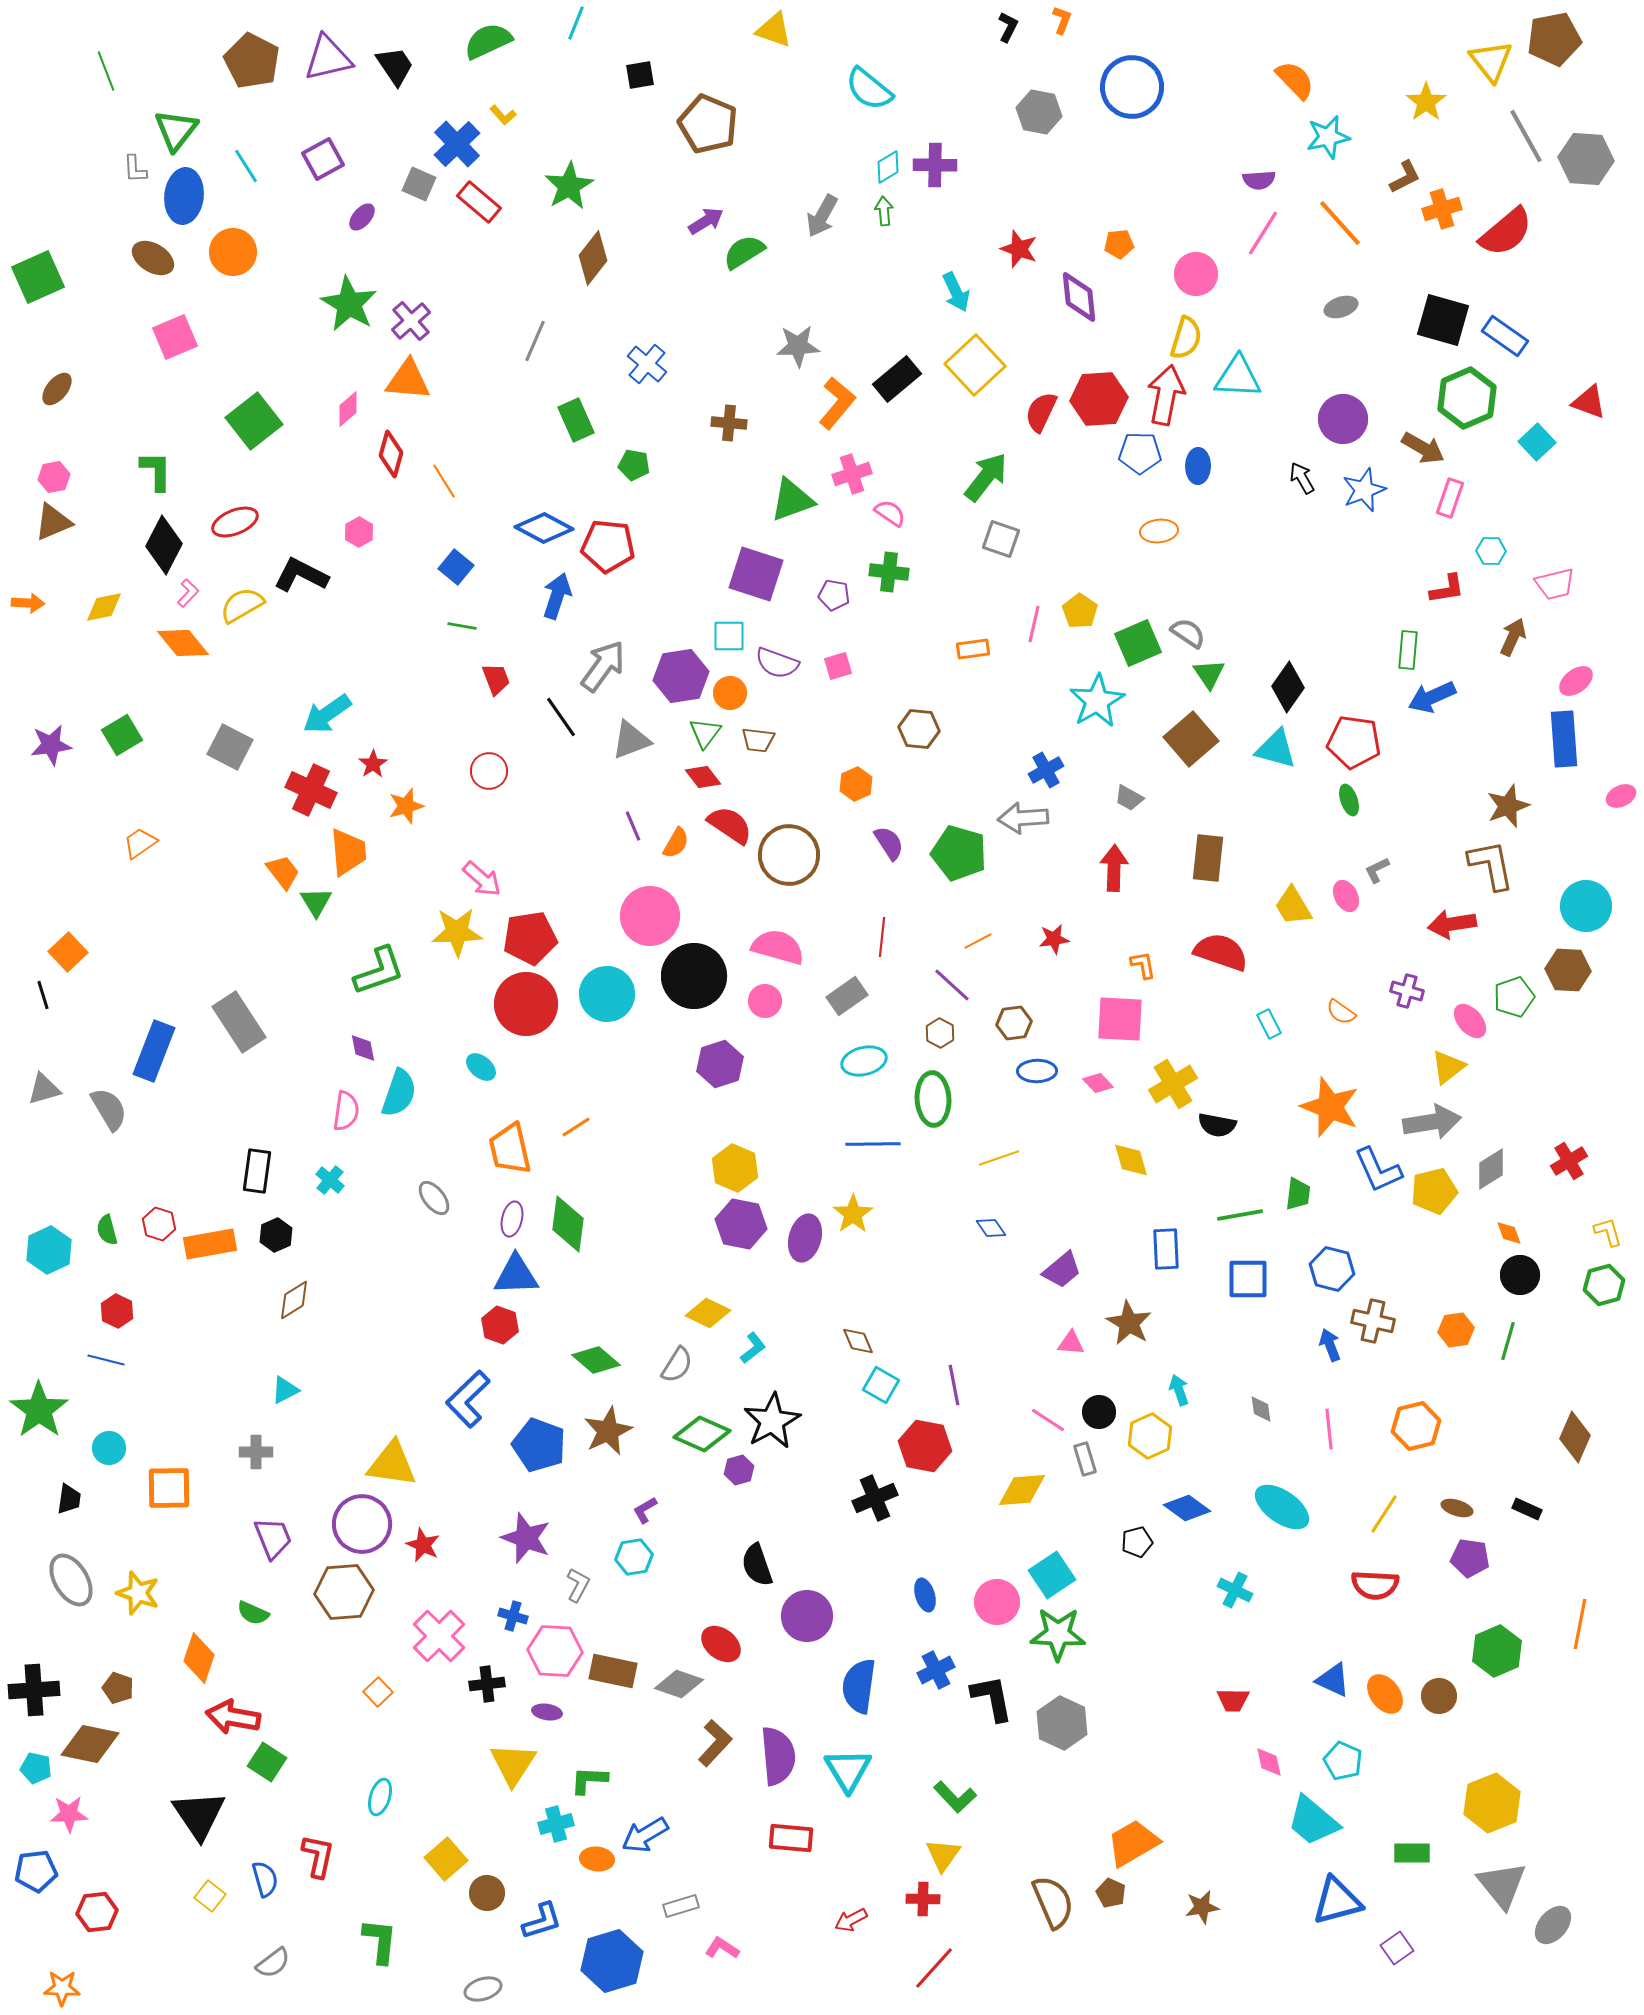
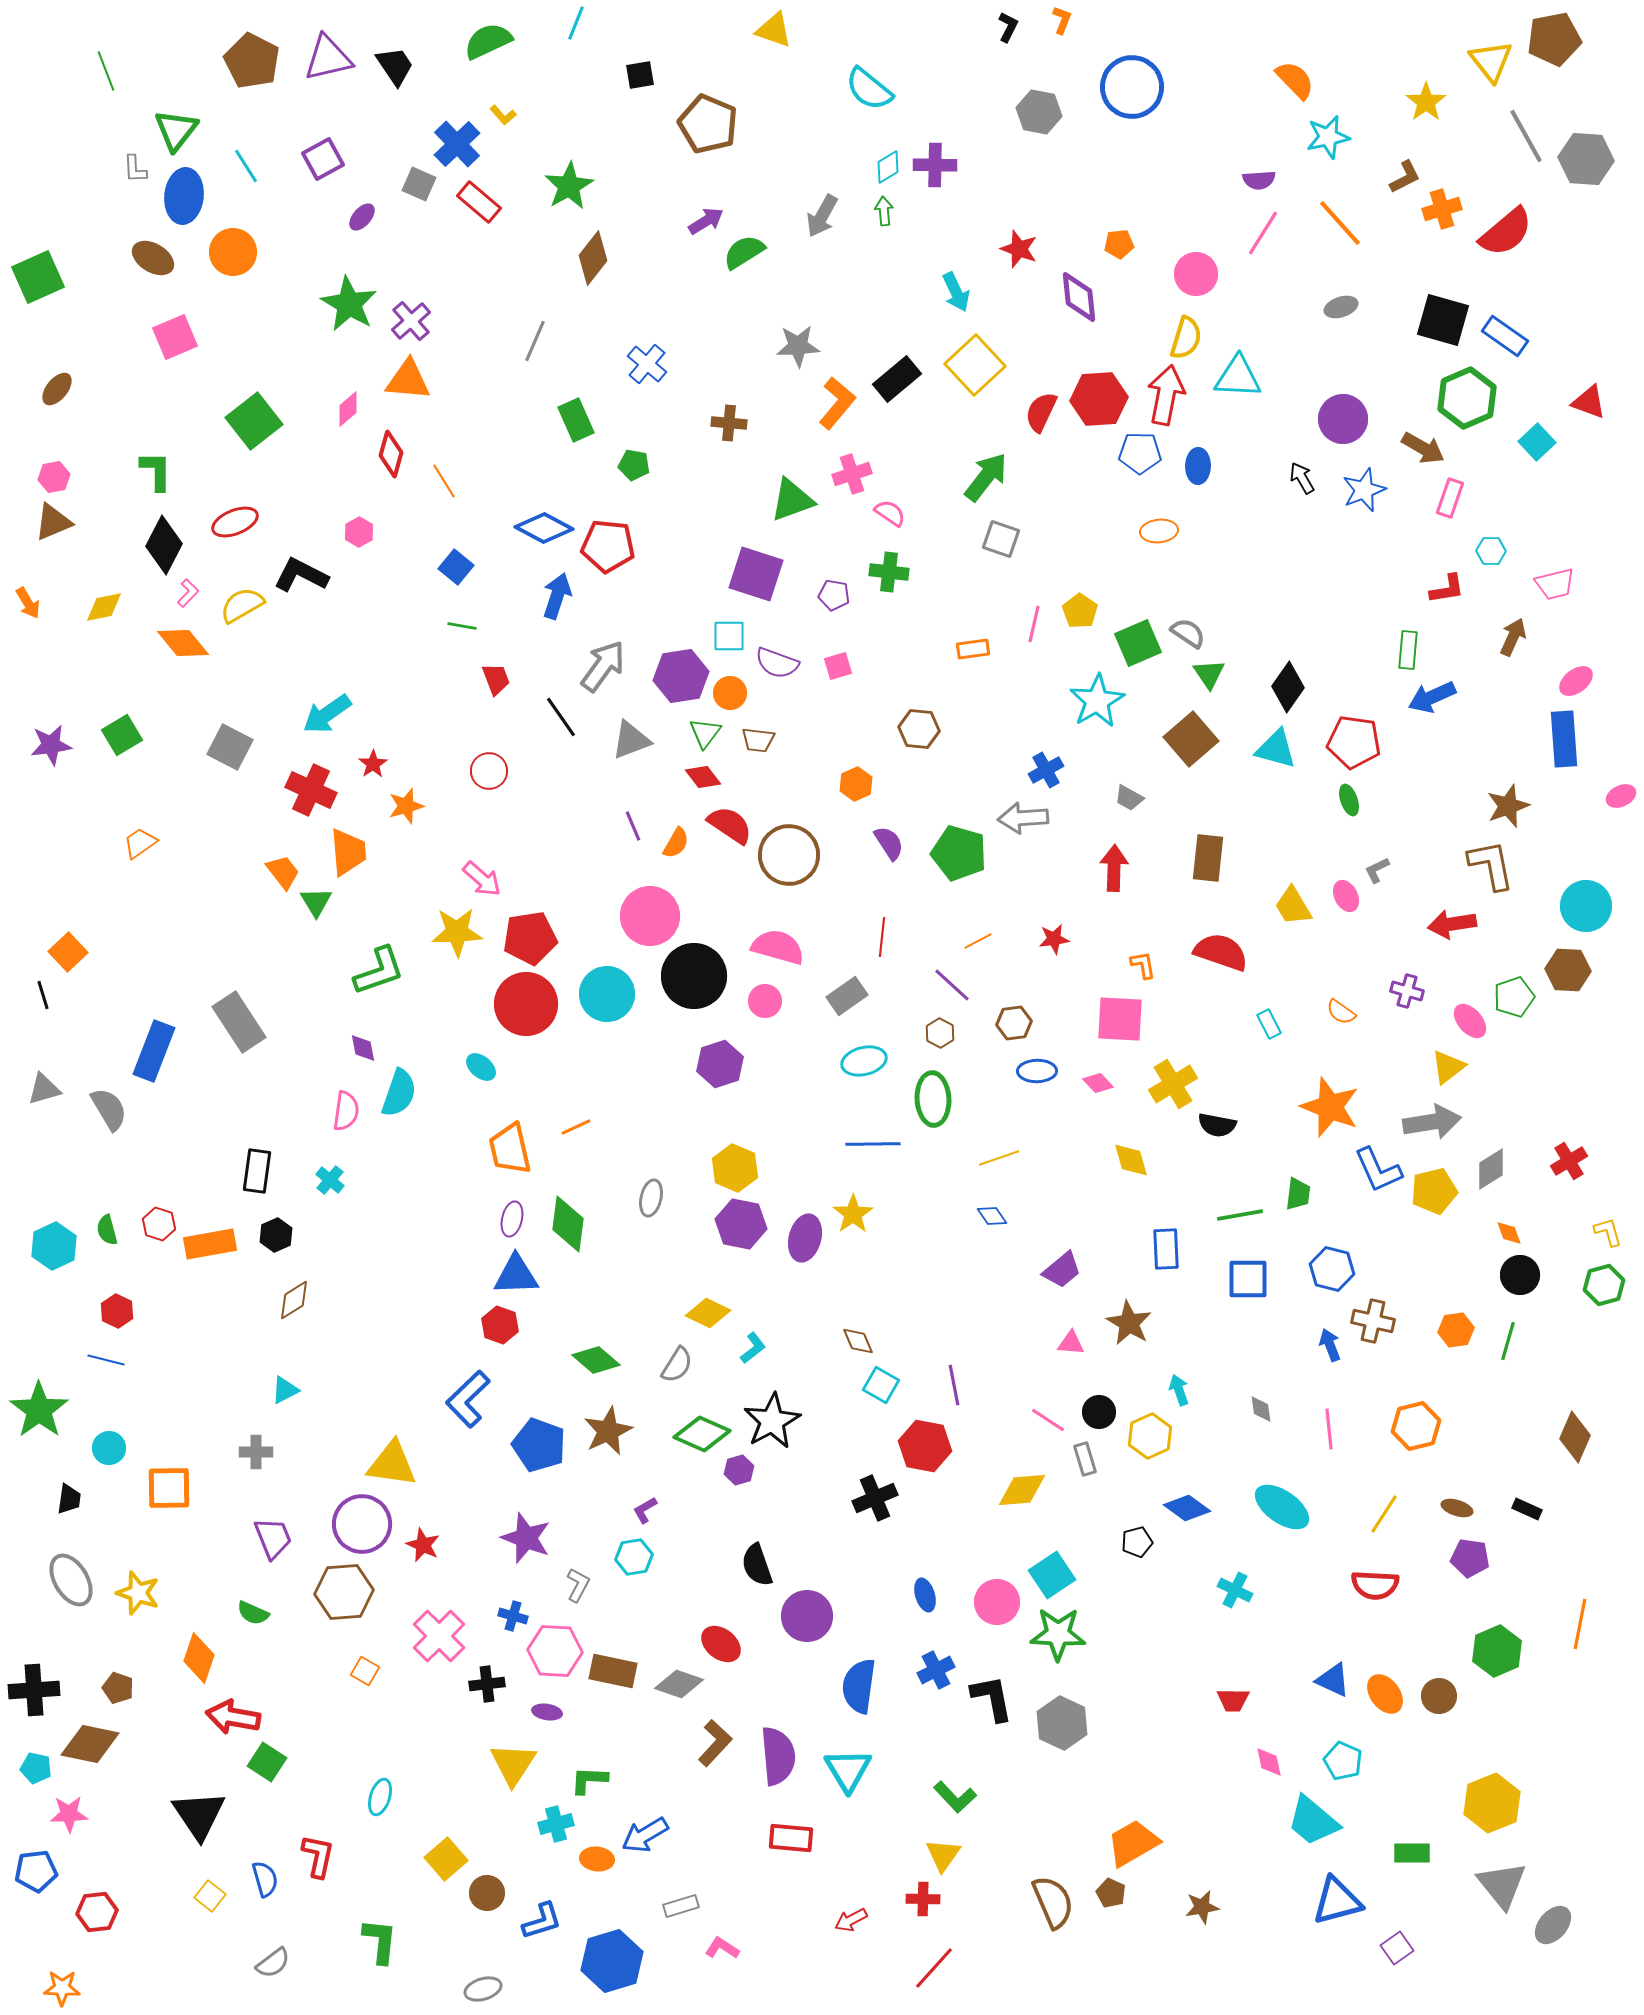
orange arrow at (28, 603): rotated 56 degrees clockwise
orange line at (576, 1127): rotated 8 degrees clockwise
gray ellipse at (434, 1198): moved 217 px right; rotated 51 degrees clockwise
blue diamond at (991, 1228): moved 1 px right, 12 px up
cyan hexagon at (49, 1250): moved 5 px right, 4 px up
orange square at (378, 1692): moved 13 px left, 21 px up; rotated 16 degrees counterclockwise
